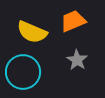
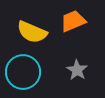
gray star: moved 10 px down
